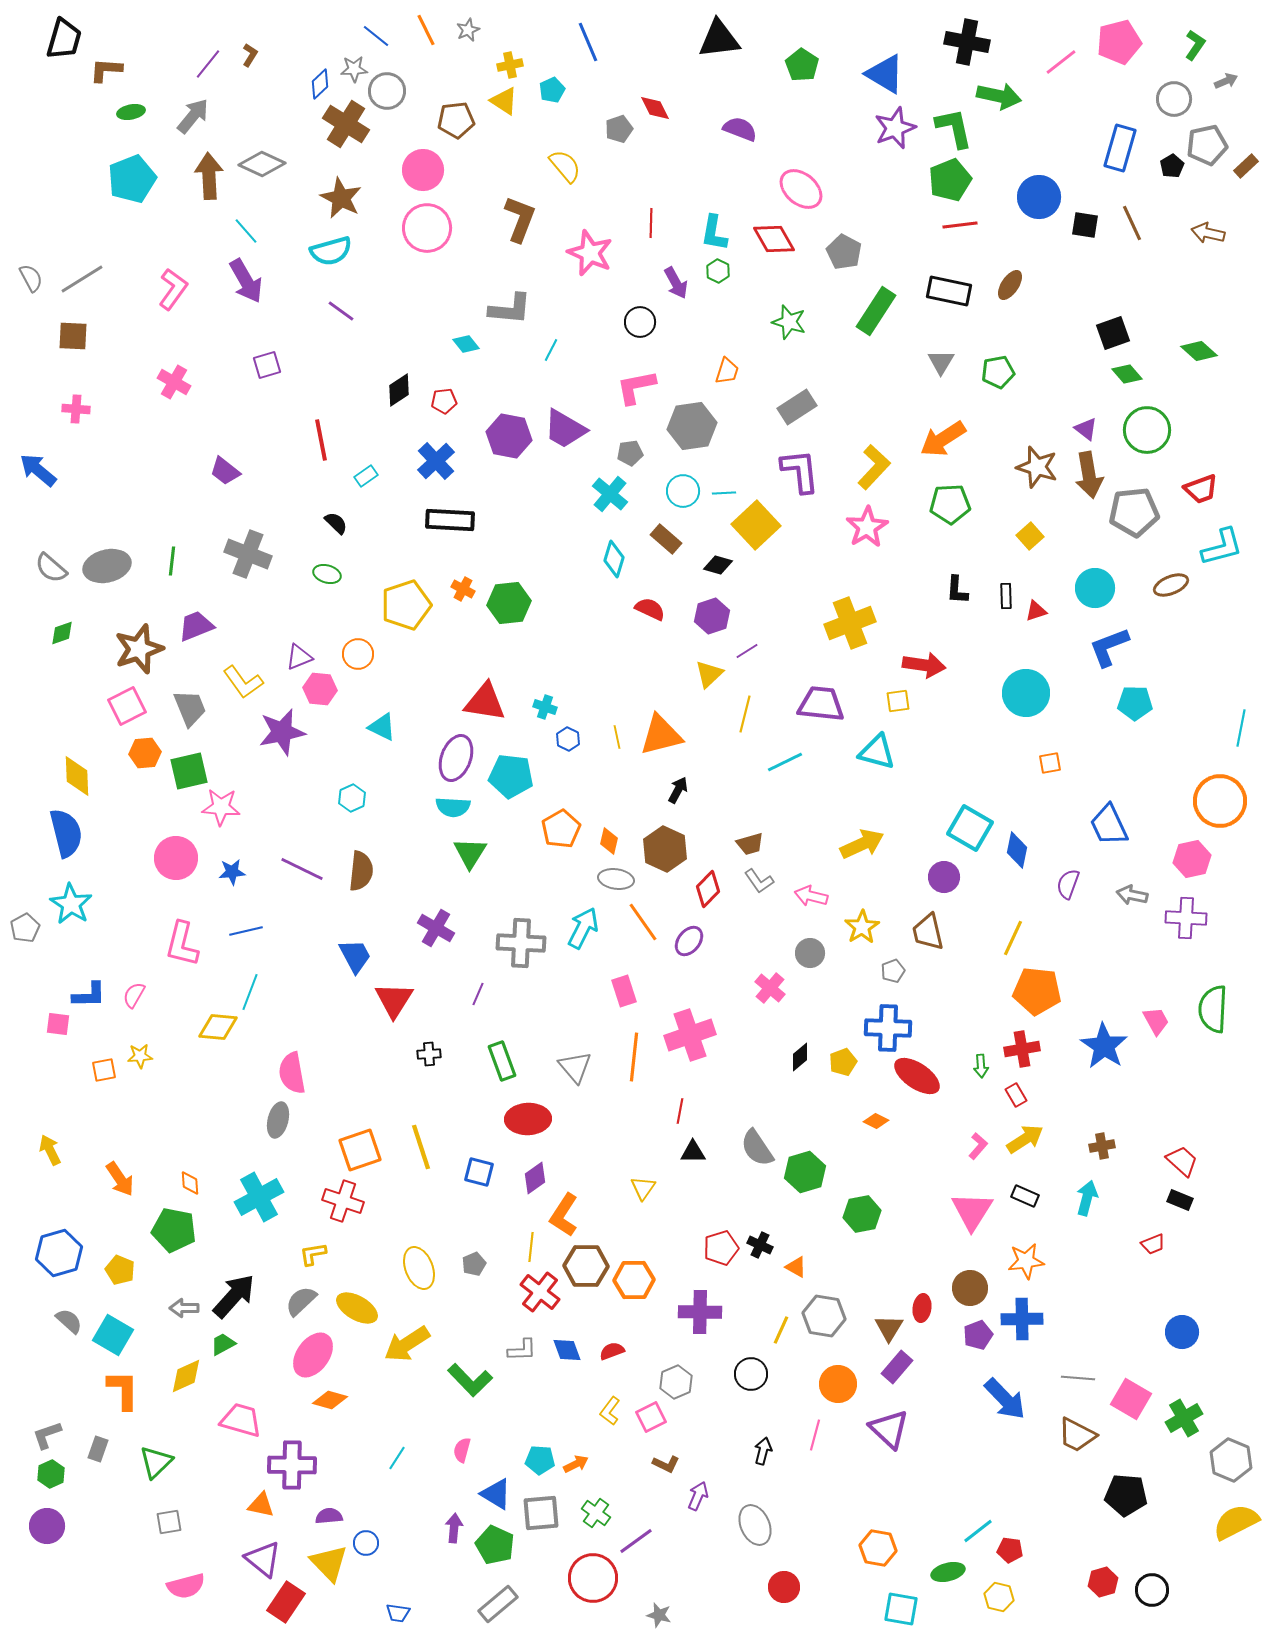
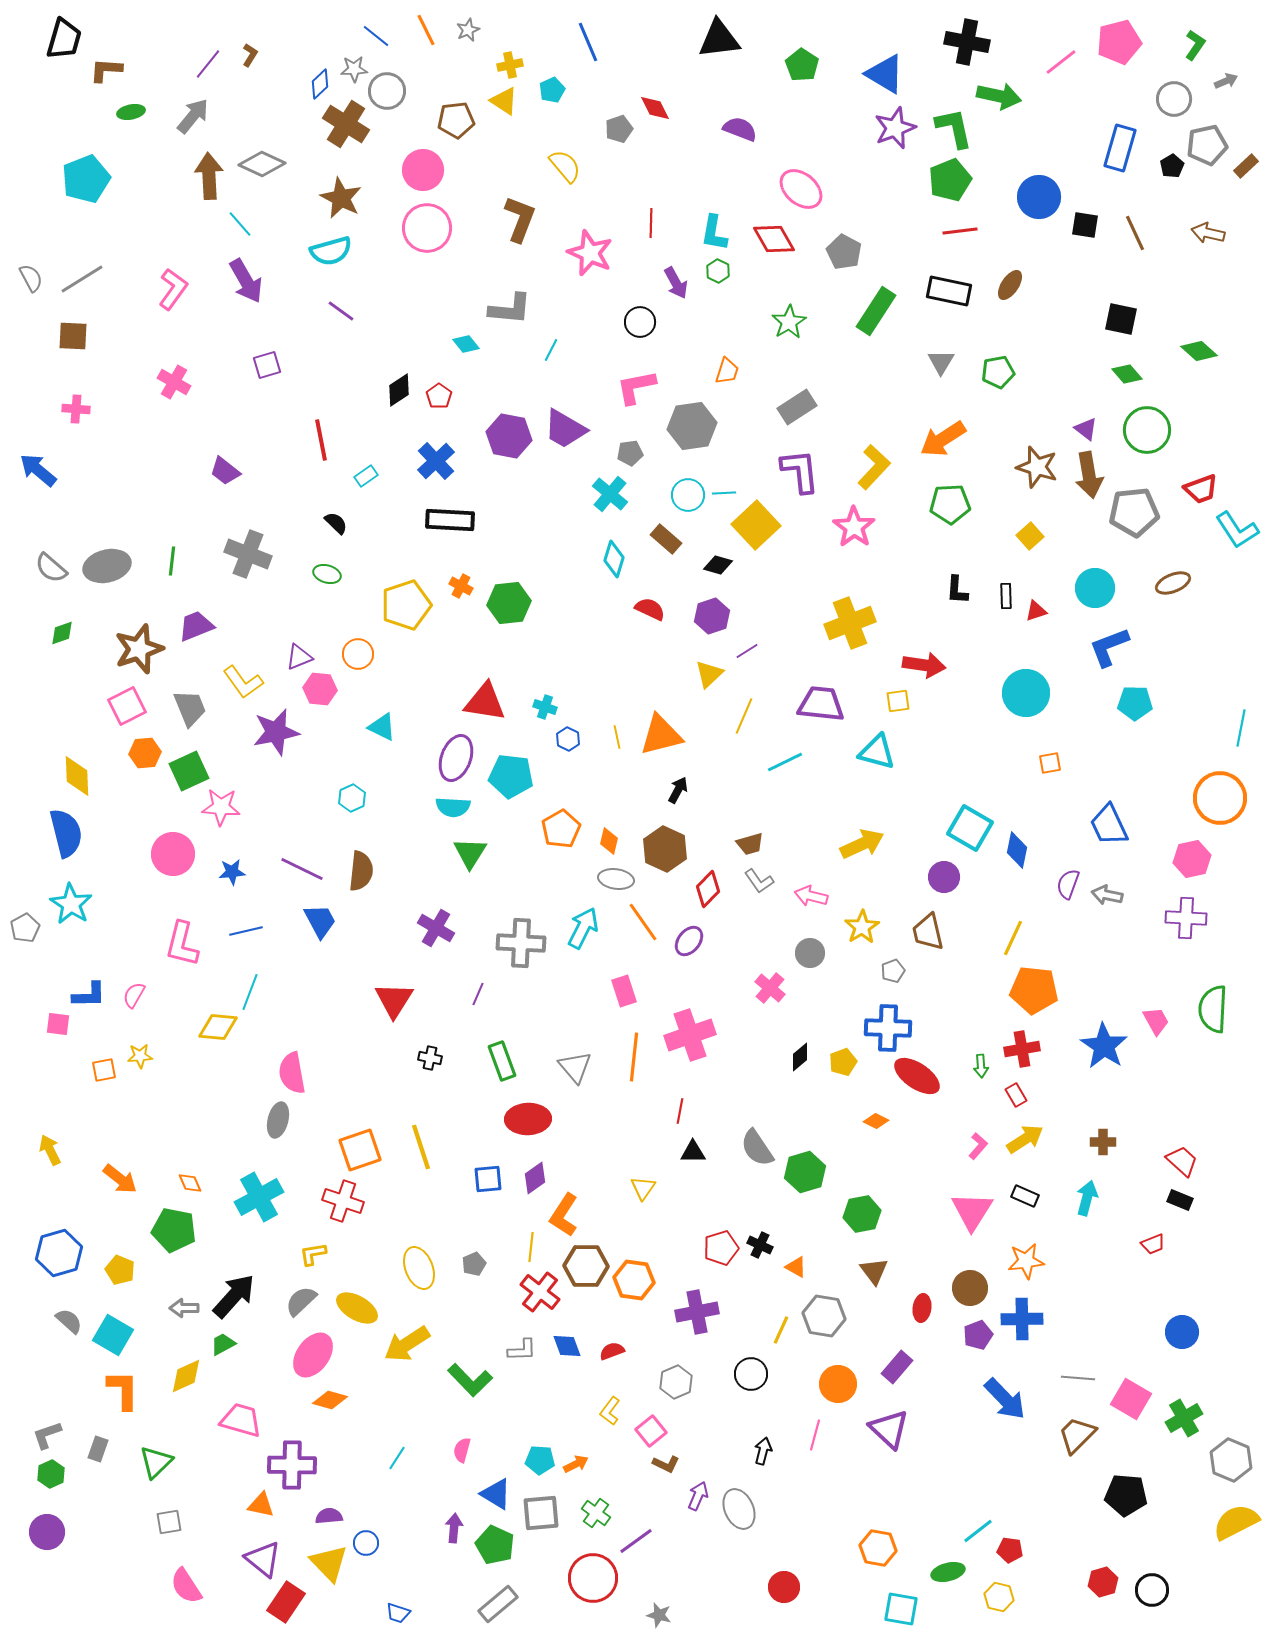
cyan pentagon at (132, 179): moved 46 px left
brown line at (1132, 223): moved 3 px right, 10 px down
red line at (960, 225): moved 6 px down
cyan line at (246, 231): moved 6 px left, 7 px up
green star at (789, 322): rotated 24 degrees clockwise
black square at (1113, 333): moved 8 px right, 14 px up; rotated 32 degrees clockwise
red pentagon at (444, 401): moved 5 px left, 5 px up; rotated 30 degrees counterclockwise
cyan circle at (683, 491): moved 5 px right, 4 px down
pink star at (867, 527): moved 13 px left; rotated 6 degrees counterclockwise
cyan L-shape at (1222, 547): moved 15 px right, 17 px up; rotated 72 degrees clockwise
brown ellipse at (1171, 585): moved 2 px right, 2 px up
orange cross at (463, 589): moved 2 px left, 3 px up
yellow line at (745, 714): moved 1 px left, 2 px down; rotated 9 degrees clockwise
purple star at (282, 732): moved 6 px left
green square at (189, 771): rotated 12 degrees counterclockwise
orange circle at (1220, 801): moved 3 px up
pink circle at (176, 858): moved 3 px left, 4 px up
gray arrow at (1132, 895): moved 25 px left
blue trapezoid at (355, 956): moved 35 px left, 35 px up
orange pentagon at (1037, 991): moved 3 px left, 1 px up
black cross at (429, 1054): moved 1 px right, 4 px down; rotated 15 degrees clockwise
brown cross at (1102, 1146): moved 1 px right, 4 px up; rotated 10 degrees clockwise
blue square at (479, 1172): moved 9 px right, 7 px down; rotated 20 degrees counterclockwise
orange arrow at (120, 1179): rotated 18 degrees counterclockwise
orange diamond at (190, 1183): rotated 20 degrees counterclockwise
orange hexagon at (634, 1280): rotated 9 degrees clockwise
purple cross at (700, 1312): moved 3 px left; rotated 12 degrees counterclockwise
brown triangle at (889, 1328): moved 15 px left, 57 px up; rotated 8 degrees counterclockwise
blue diamond at (567, 1350): moved 4 px up
pink square at (651, 1417): moved 14 px down; rotated 12 degrees counterclockwise
brown trapezoid at (1077, 1435): rotated 108 degrees clockwise
gray ellipse at (755, 1525): moved 16 px left, 16 px up
purple circle at (47, 1526): moved 6 px down
pink semicircle at (186, 1586): rotated 72 degrees clockwise
blue trapezoid at (398, 1613): rotated 10 degrees clockwise
